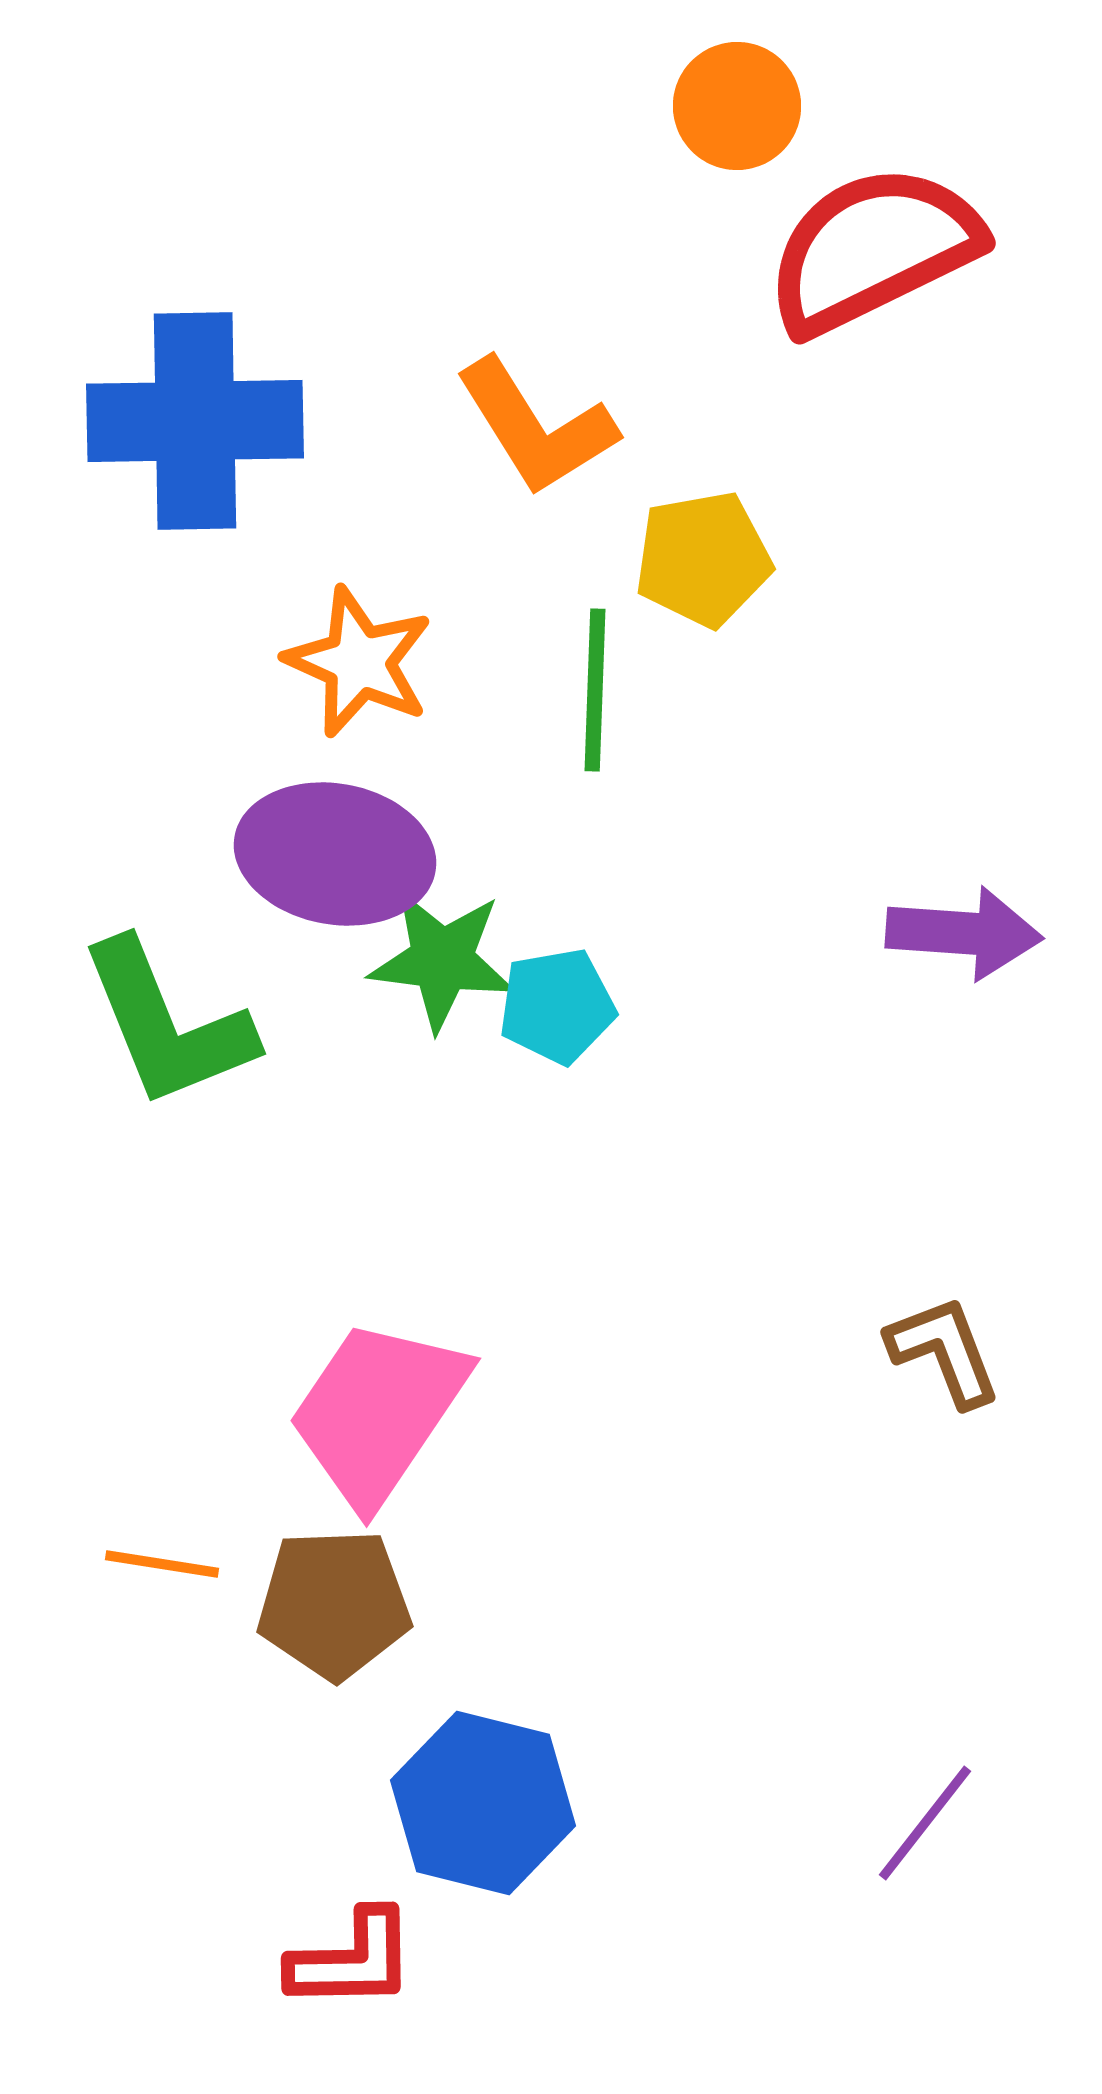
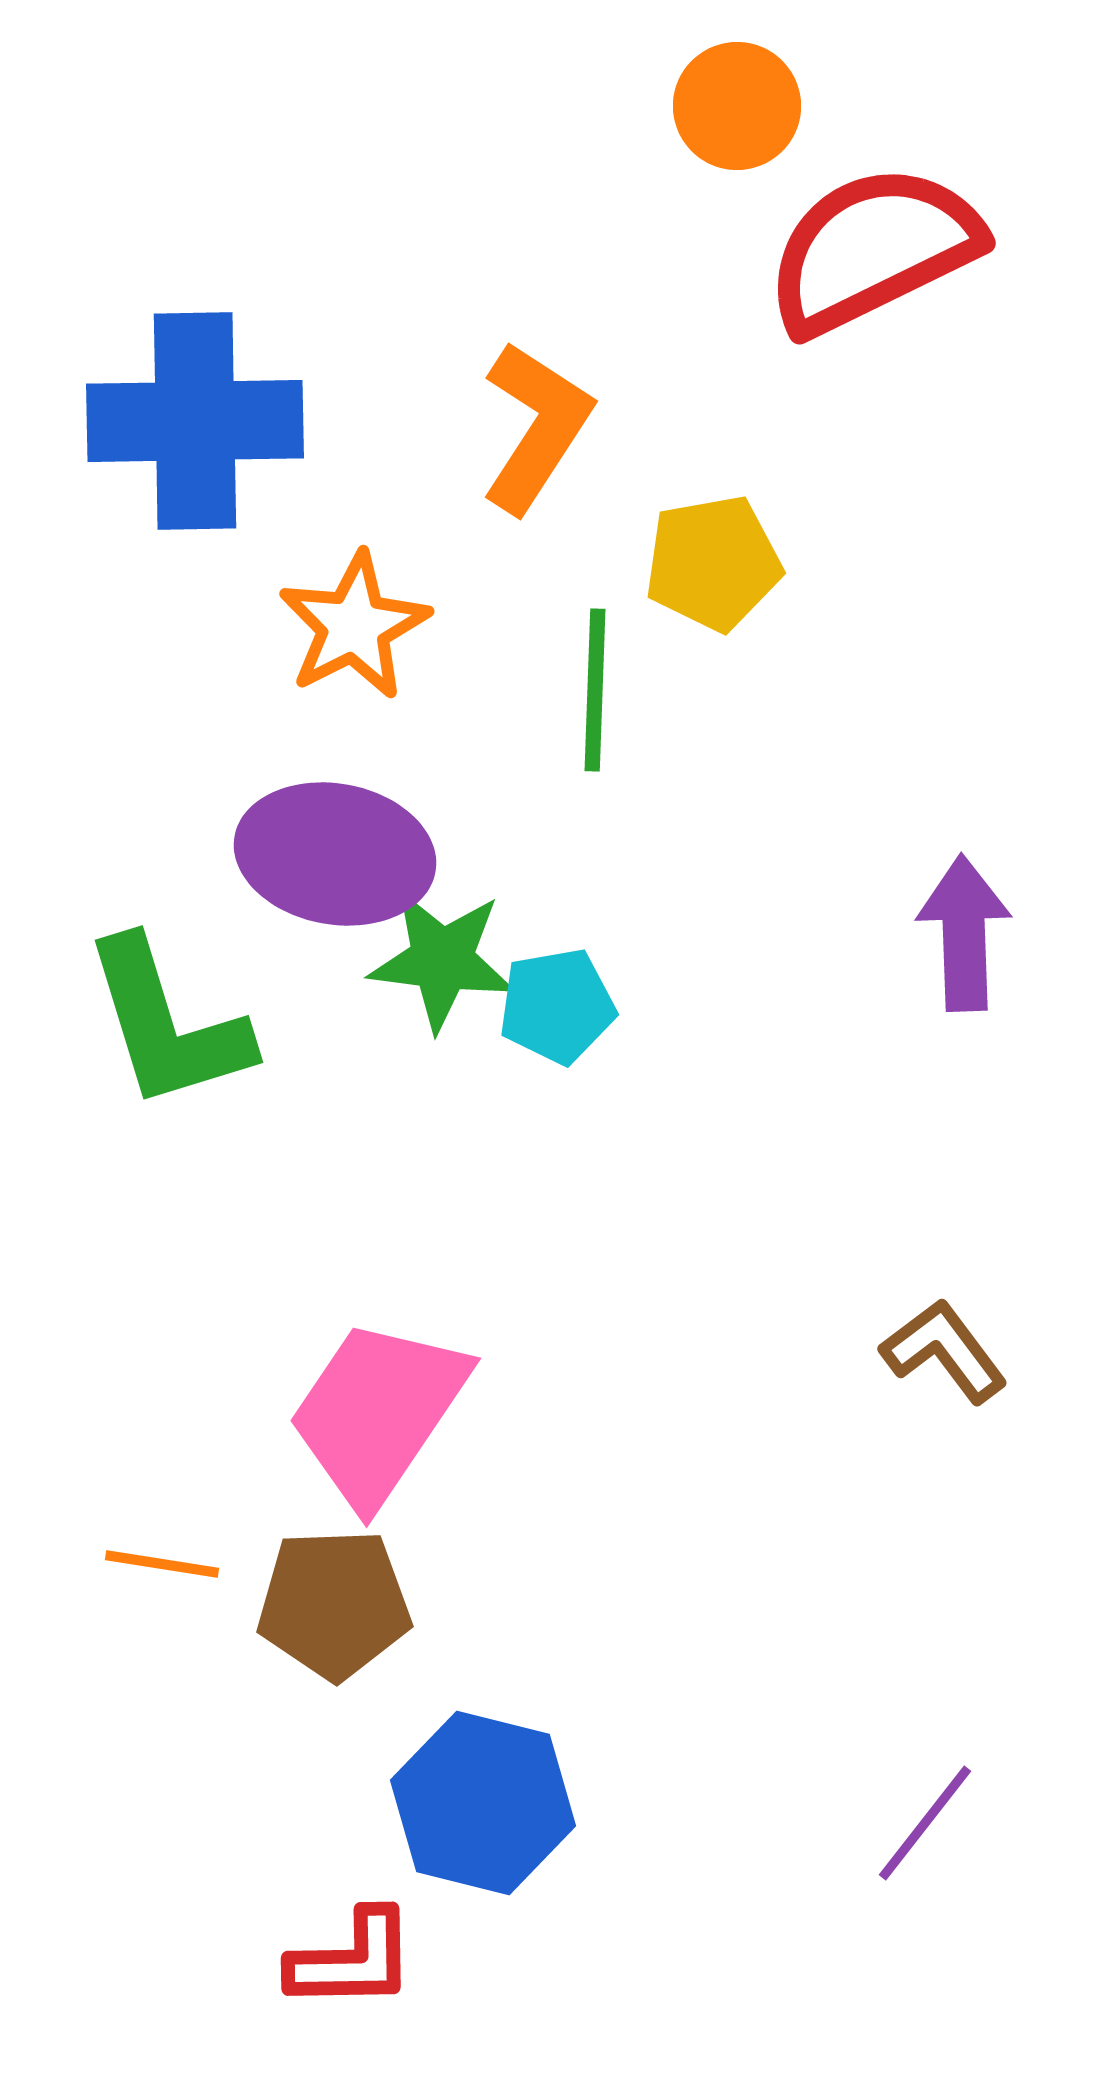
orange L-shape: rotated 115 degrees counterclockwise
yellow pentagon: moved 10 px right, 4 px down
orange star: moved 5 px left, 36 px up; rotated 21 degrees clockwise
purple arrow: rotated 96 degrees counterclockwise
green L-shape: rotated 5 degrees clockwise
brown L-shape: rotated 16 degrees counterclockwise
